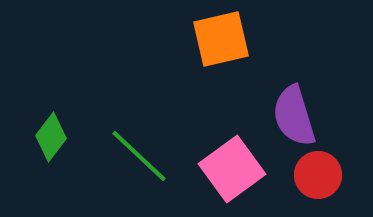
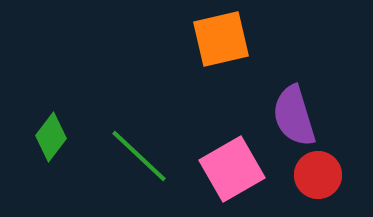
pink square: rotated 6 degrees clockwise
